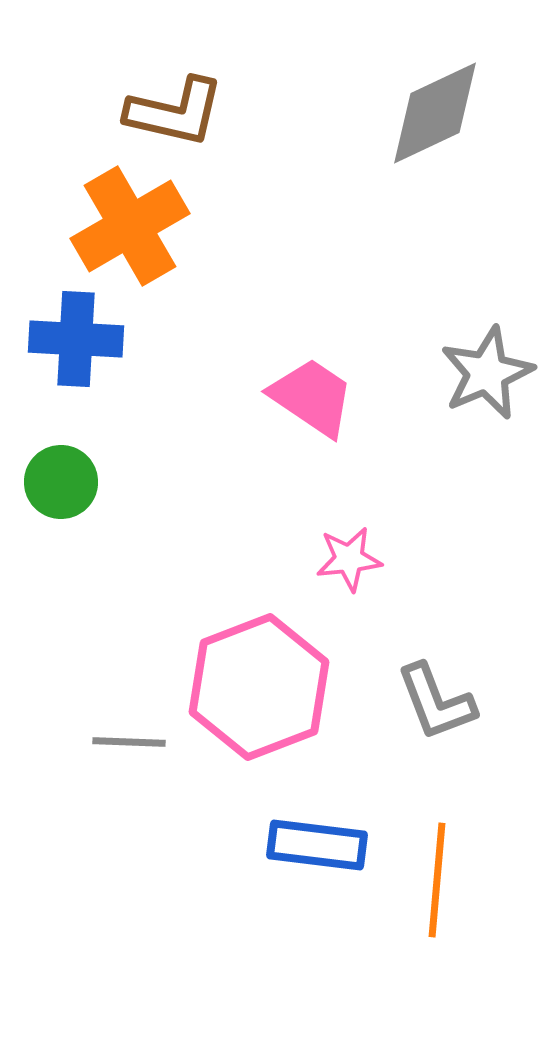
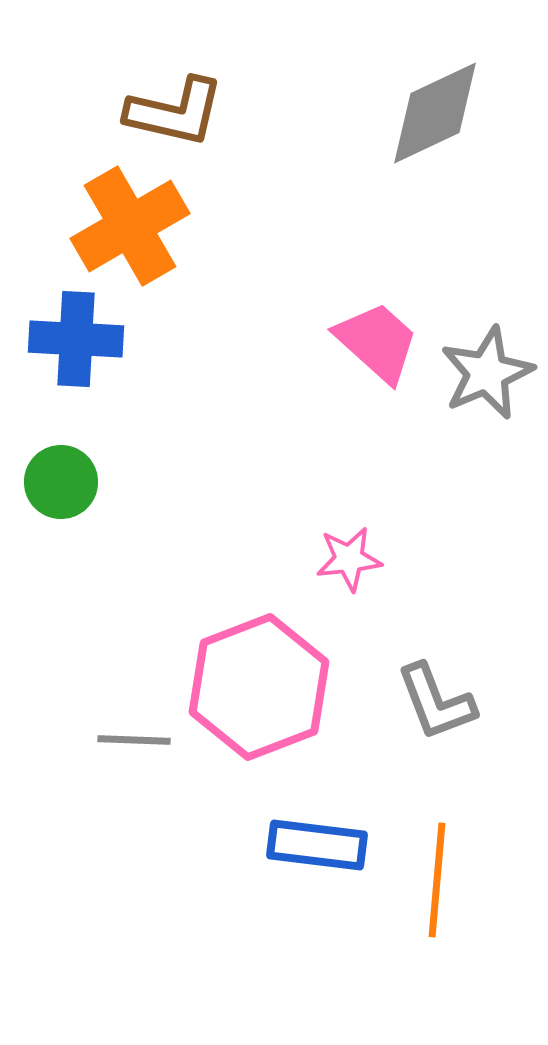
pink trapezoid: moved 65 px right, 55 px up; rotated 8 degrees clockwise
gray line: moved 5 px right, 2 px up
